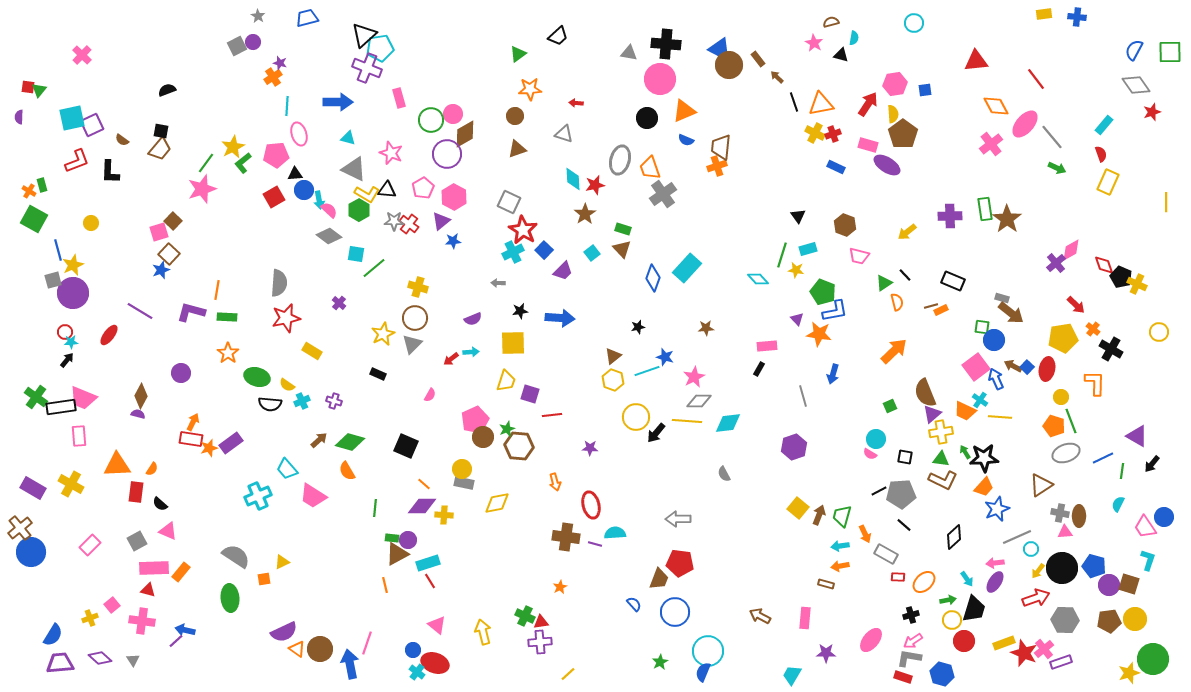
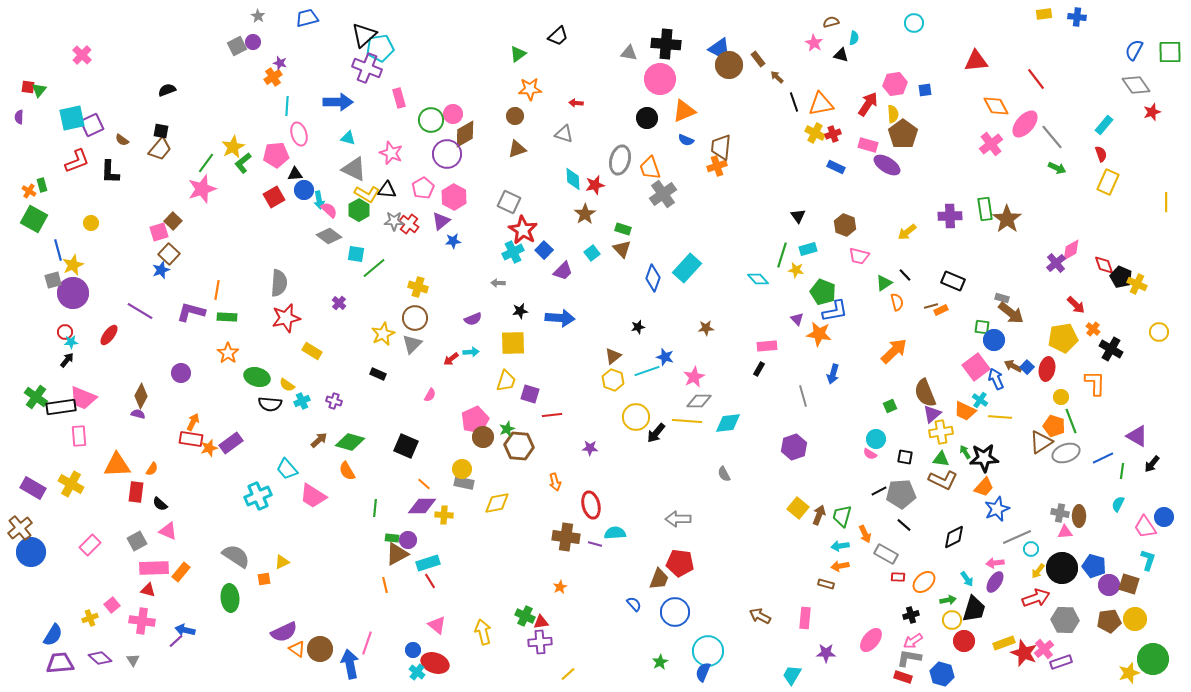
brown triangle at (1041, 485): moved 43 px up
black diamond at (954, 537): rotated 15 degrees clockwise
